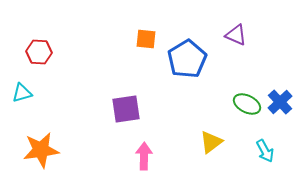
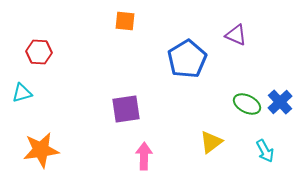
orange square: moved 21 px left, 18 px up
